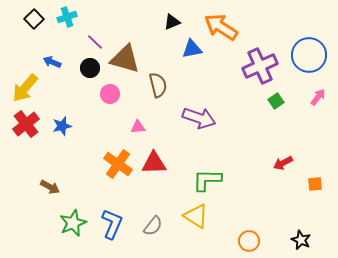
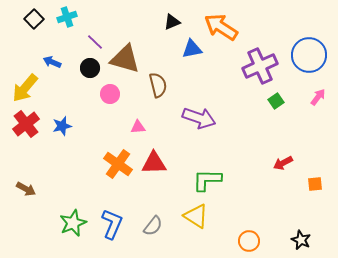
brown arrow: moved 24 px left, 2 px down
